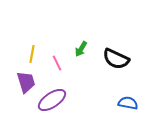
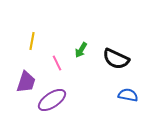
green arrow: moved 1 px down
yellow line: moved 13 px up
purple trapezoid: rotated 35 degrees clockwise
blue semicircle: moved 8 px up
